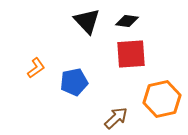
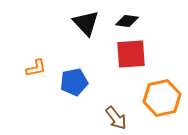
black triangle: moved 1 px left, 2 px down
orange L-shape: rotated 25 degrees clockwise
orange hexagon: moved 1 px up
brown arrow: rotated 95 degrees clockwise
